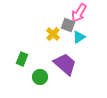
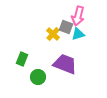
pink arrow: moved 1 px left, 3 px down; rotated 18 degrees counterclockwise
gray square: moved 2 px left, 2 px down
cyan triangle: moved 1 px left, 3 px up; rotated 16 degrees clockwise
purple trapezoid: rotated 20 degrees counterclockwise
green circle: moved 2 px left
